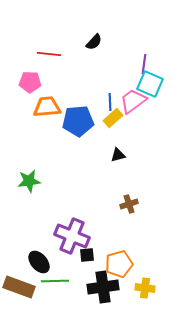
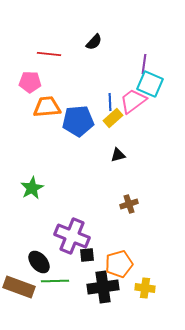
green star: moved 3 px right, 7 px down; rotated 20 degrees counterclockwise
